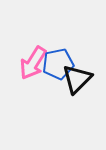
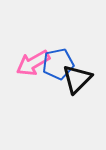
pink arrow: rotated 28 degrees clockwise
